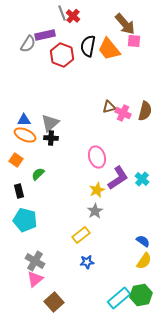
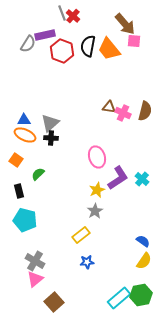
red hexagon: moved 4 px up
brown triangle: rotated 24 degrees clockwise
